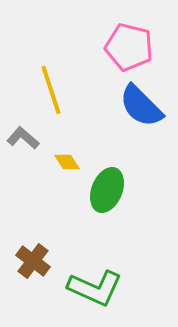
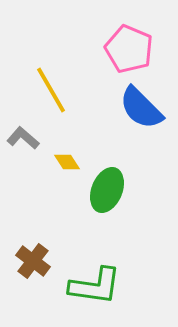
pink pentagon: moved 2 px down; rotated 9 degrees clockwise
yellow line: rotated 12 degrees counterclockwise
blue semicircle: moved 2 px down
green L-shape: moved 2 px up; rotated 16 degrees counterclockwise
